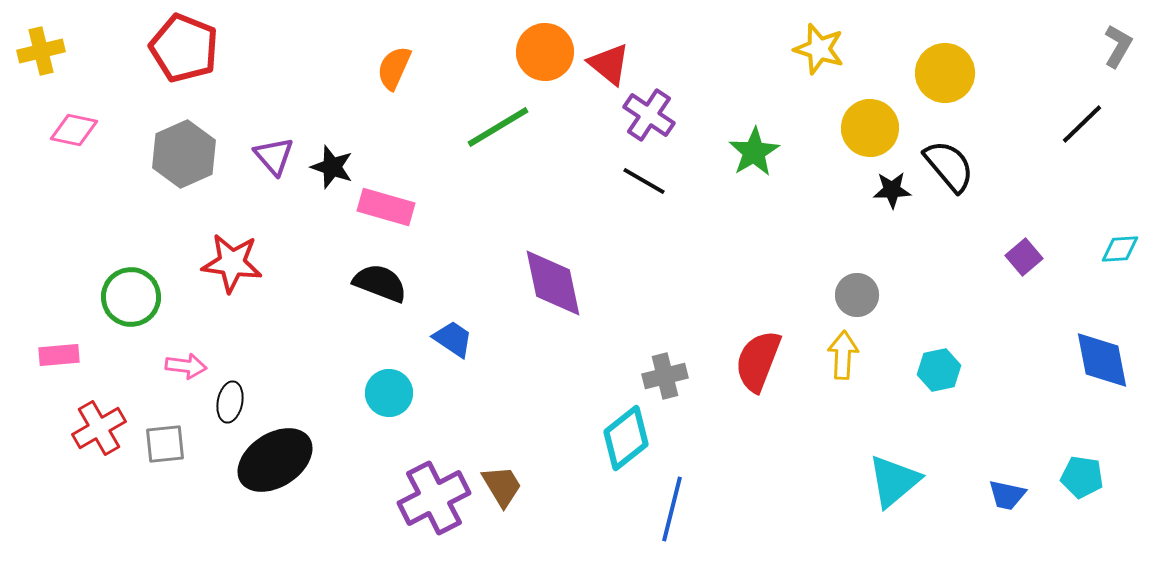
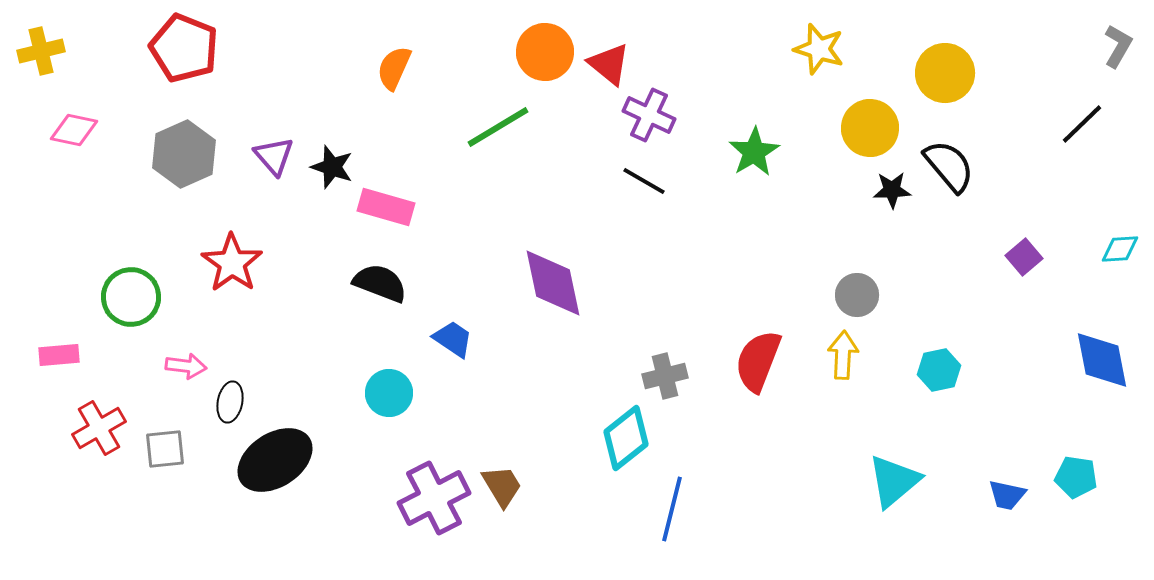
purple cross at (649, 115): rotated 9 degrees counterclockwise
red star at (232, 263): rotated 28 degrees clockwise
gray square at (165, 444): moved 5 px down
cyan pentagon at (1082, 477): moved 6 px left
